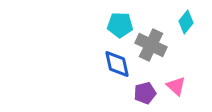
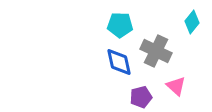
cyan diamond: moved 6 px right
gray cross: moved 5 px right, 6 px down
blue diamond: moved 2 px right, 2 px up
purple pentagon: moved 4 px left, 4 px down
